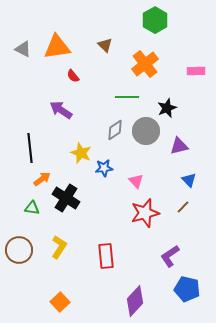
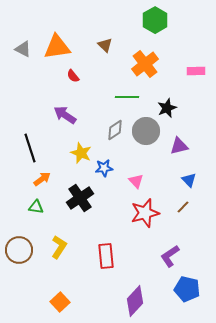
purple arrow: moved 4 px right, 5 px down
black line: rotated 12 degrees counterclockwise
black cross: moved 14 px right; rotated 24 degrees clockwise
green triangle: moved 4 px right, 1 px up
